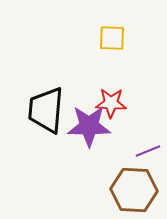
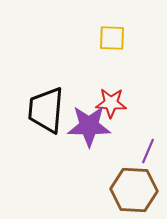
purple line: rotated 45 degrees counterclockwise
